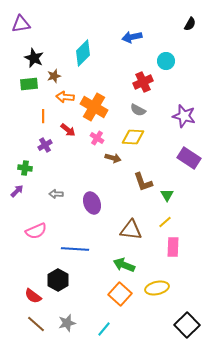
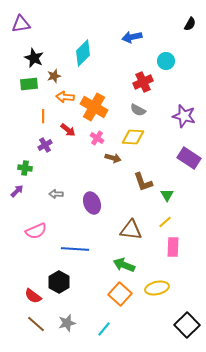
black hexagon: moved 1 px right, 2 px down
